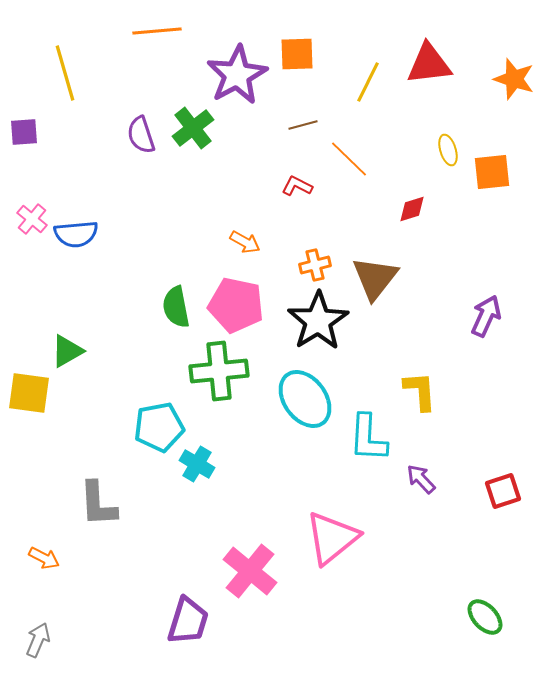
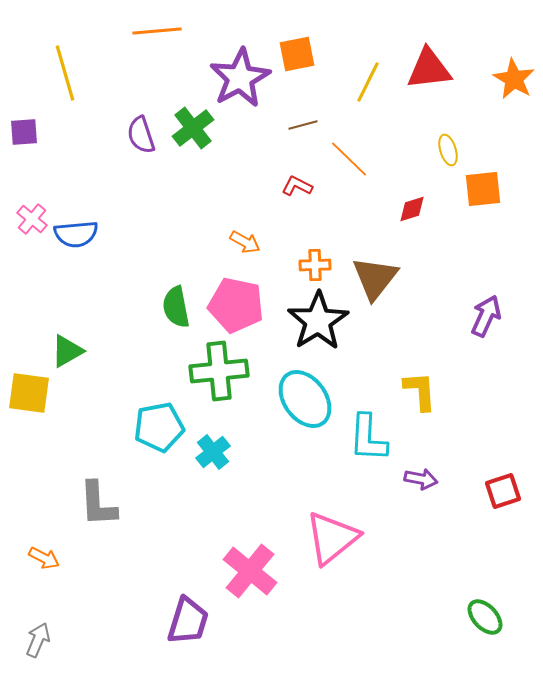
orange square at (297, 54): rotated 9 degrees counterclockwise
red triangle at (429, 64): moved 5 px down
purple star at (237, 75): moved 3 px right, 3 px down
orange star at (514, 79): rotated 12 degrees clockwise
orange square at (492, 172): moved 9 px left, 17 px down
orange cross at (315, 265): rotated 12 degrees clockwise
cyan cross at (197, 464): moved 16 px right, 12 px up; rotated 20 degrees clockwise
purple arrow at (421, 479): rotated 144 degrees clockwise
